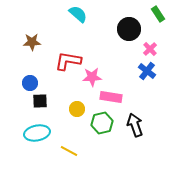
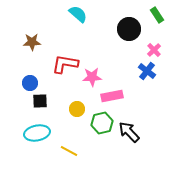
green rectangle: moved 1 px left, 1 px down
pink cross: moved 4 px right, 1 px down
red L-shape: moved 3 px left, 3 px down
pink rectangle: moved 1 px right, 1 px up; rotated 20 degrees counterclockwise
black arrow: moved 6 px left, 7 px down; rotated 25 degrees counterclockwise
